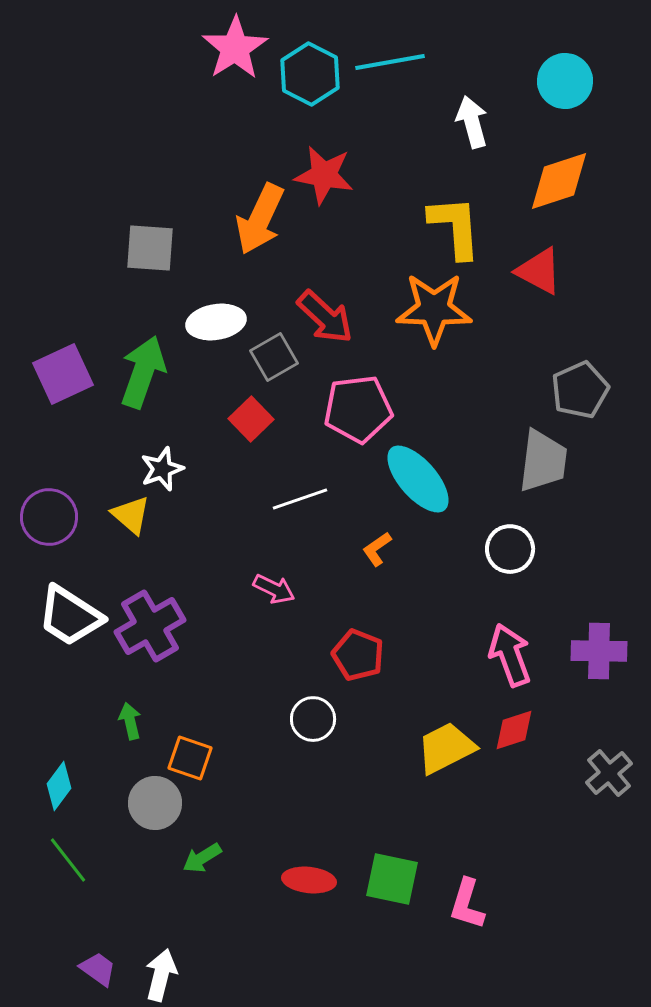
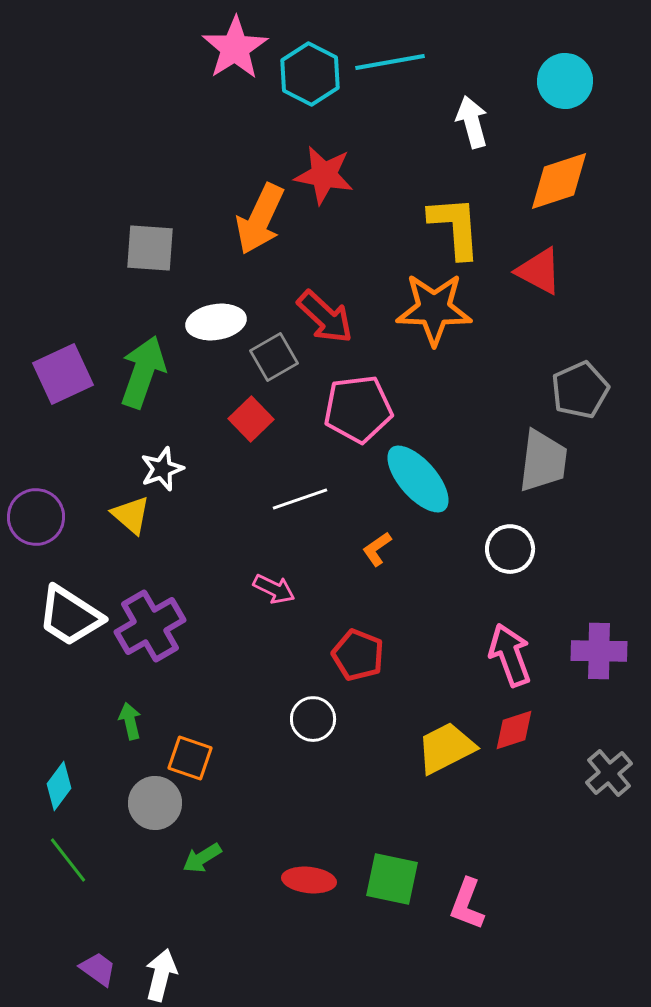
purple circle at (49, 517): moved 13 px left
pink L-shape at (467, 904): rotated 4 degrees clockwise
